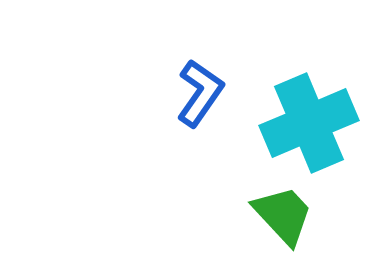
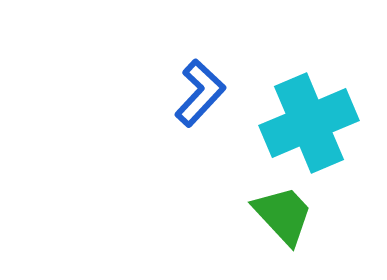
blue L-shape: rotated 8 degrees clockwise
